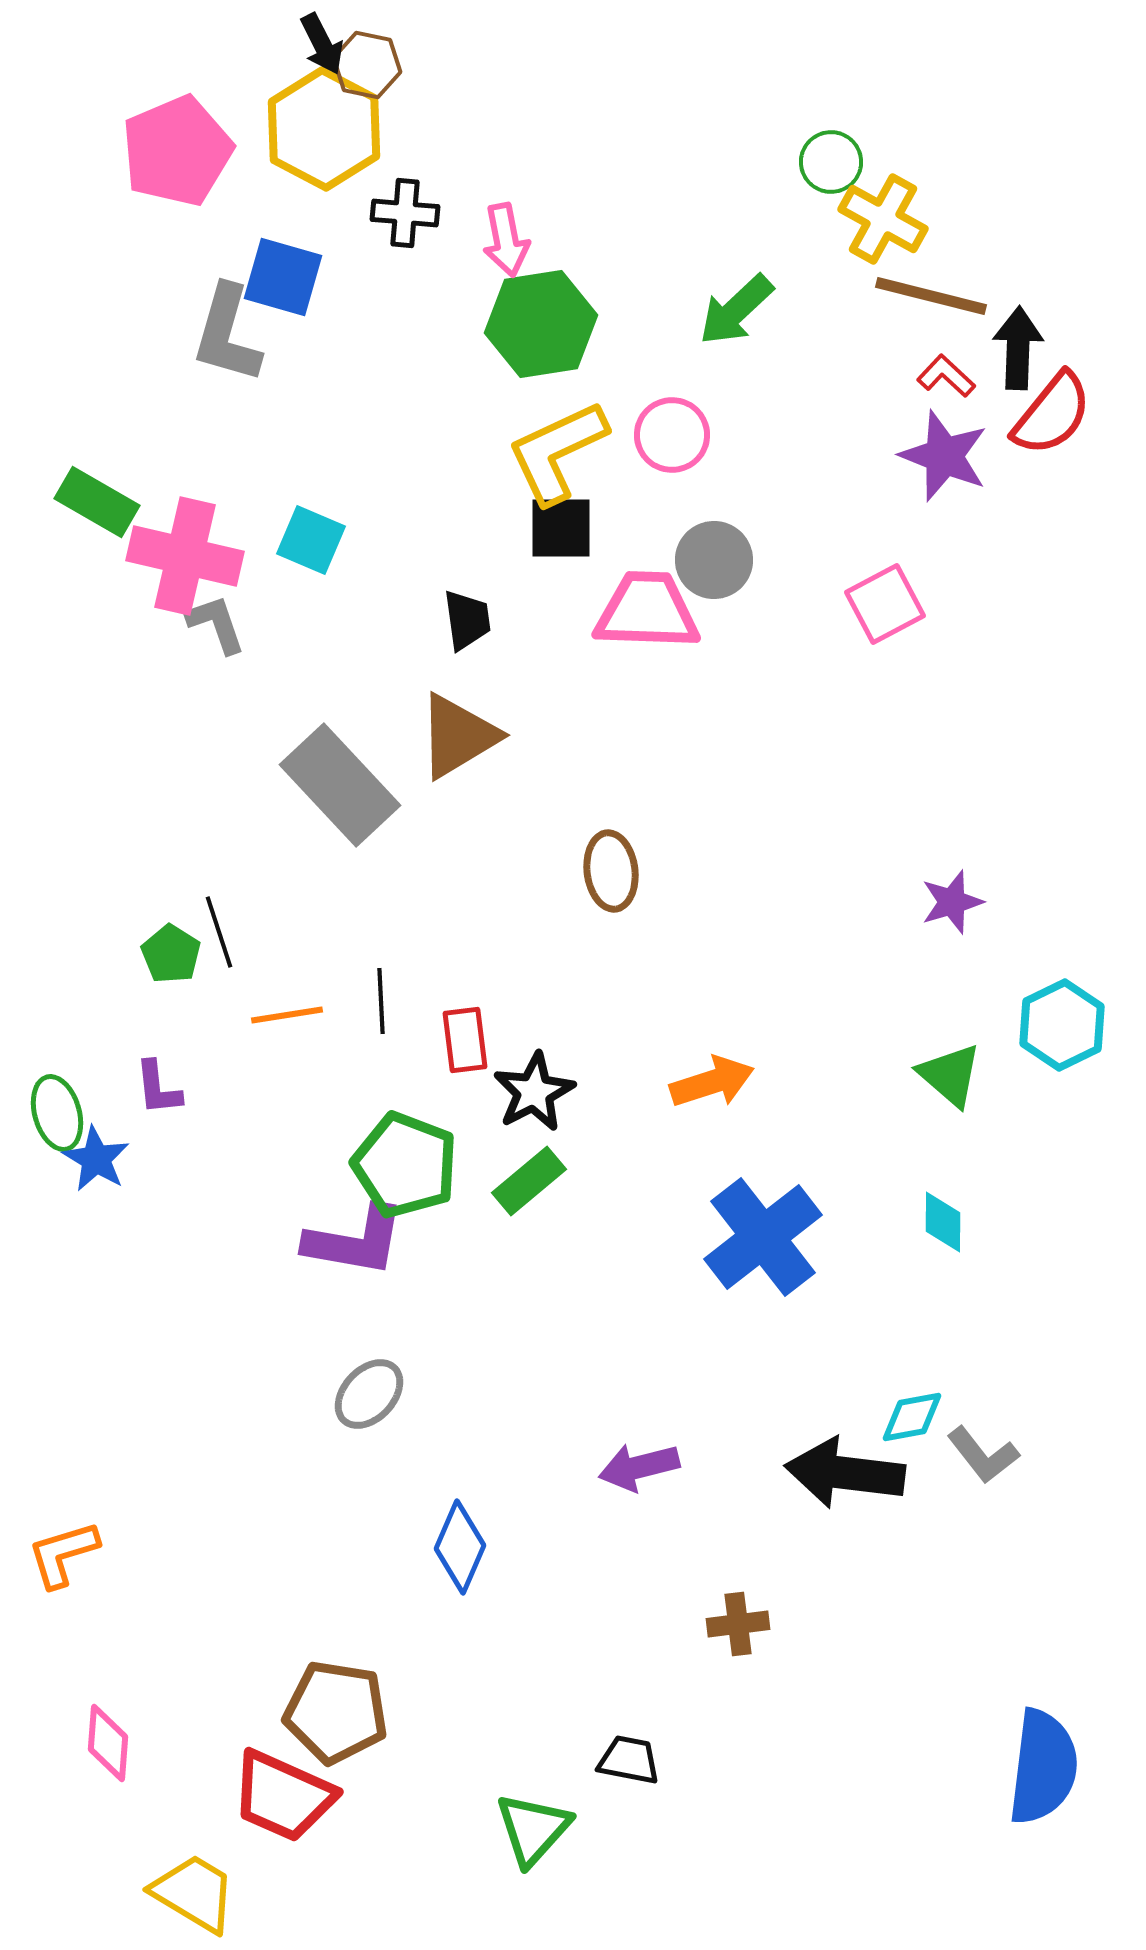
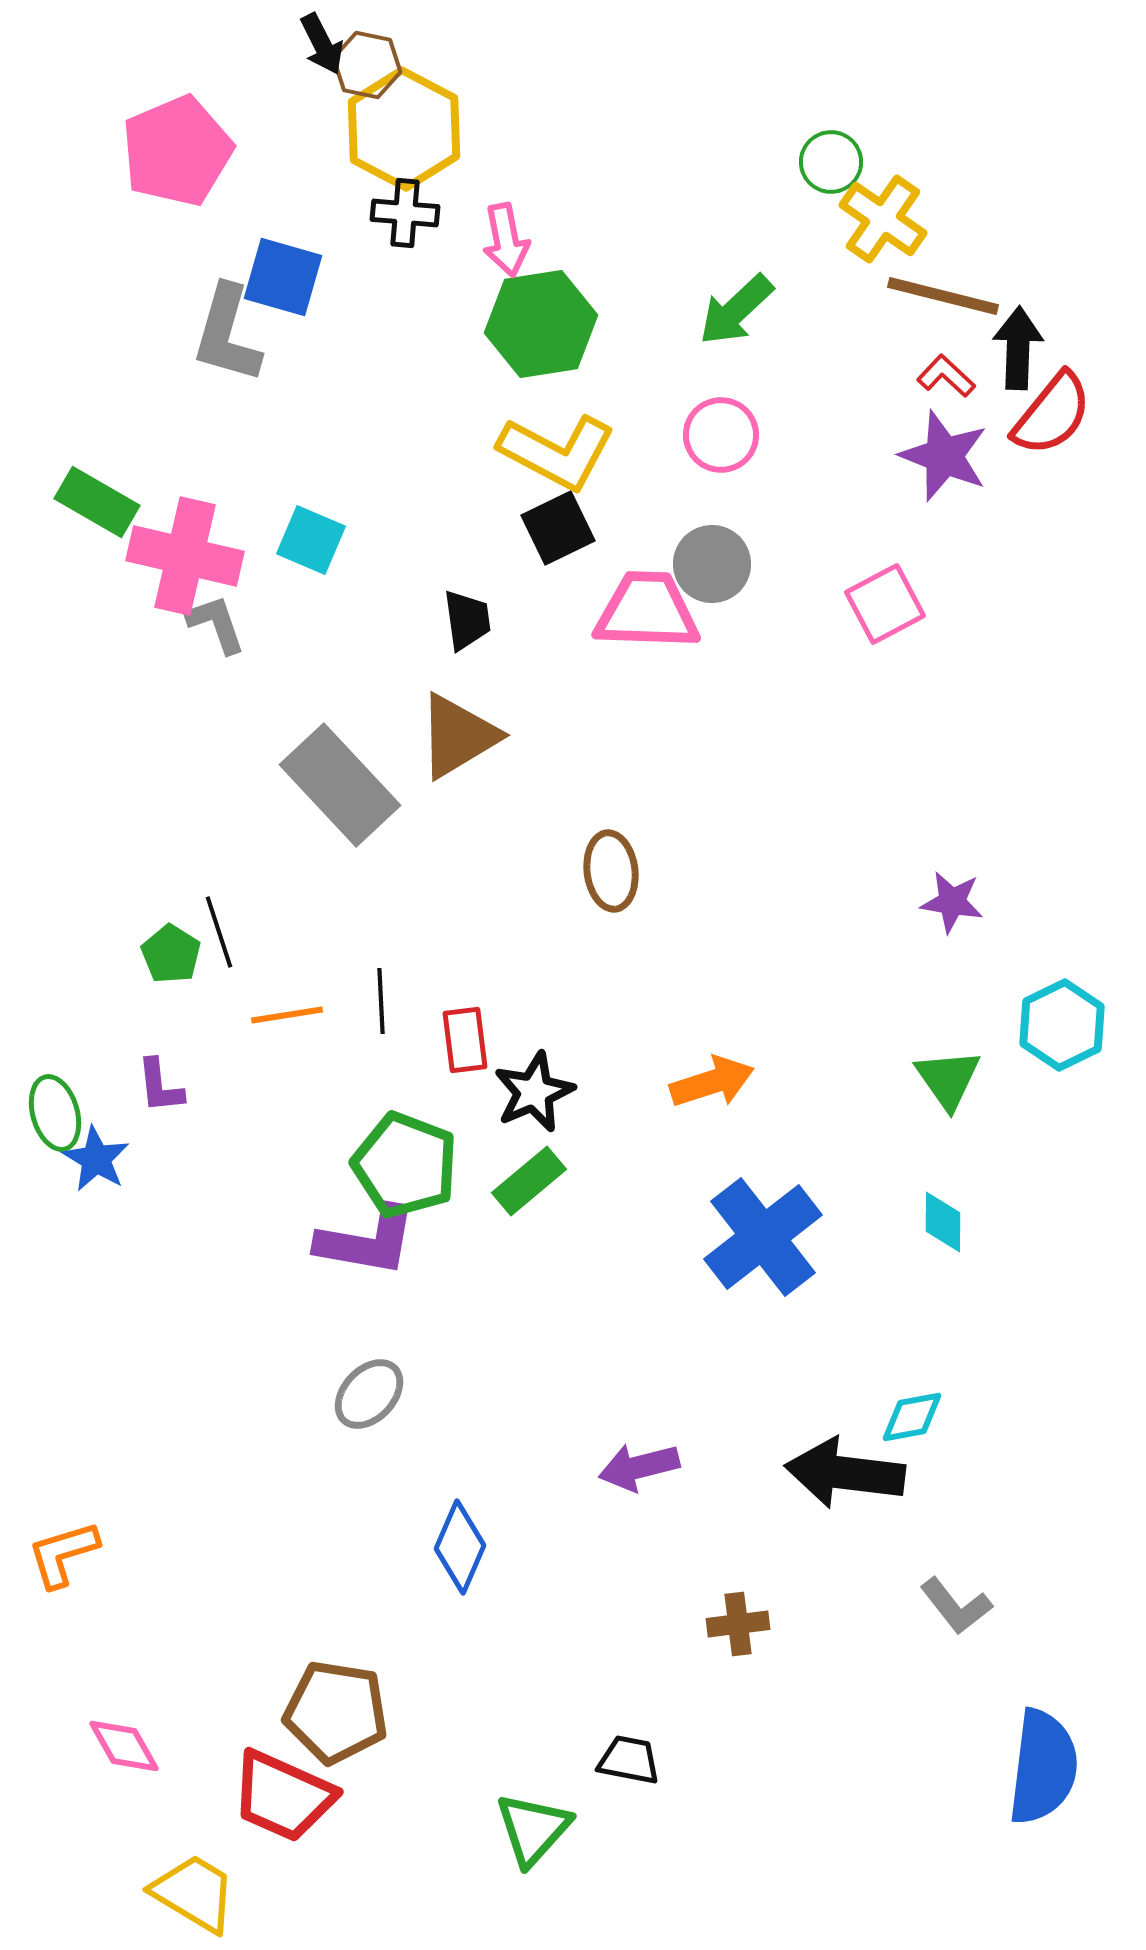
yellow hexagon at (324, 129): moved 80 px right
yellow cross at (883, 219): rotated 6 degrees clockwise
brown line at (931, 296): moved 12 px right
pink circle at (672, 435): moved 49 px right
yellow L-shape at (557, 452): rotated 127 degrees counterclockwise
black square at (561, 528): moved 3 px left; rotated 26 degrees counterclockwise
gray circle at (714, 560): moved 2 px left, 4 px down
purple star at (952, 902): rotated 26 degrees clockwise
green triangle at (950, 1075): moved 2 px left, 4 px down; rotated 14 degrees clockwise
purple L-shape at (158, 1088): moved 2 px right, 2 px up
black star at (534, 1092): rotated 4 degrees clockwise
green ellipse at (57, 1113): moved 2 px left
purple L-shape at (355, 1241): moved 12 px right
gray L-shape at (983, 1455): moved 27 px left, 151 px down
pink diamond at (108, 1743): moved 16 px right, 3 px down; rotated 34 degrees counterclockwise
